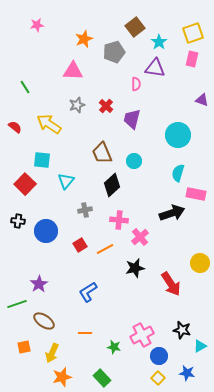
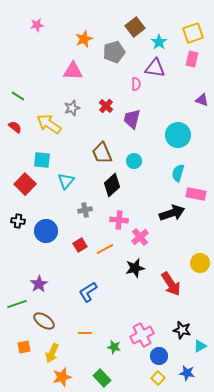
green line at (25, 87): moved 7 px left, 9 px down; rotated 24 degrees counterclockwise
gray star at (77, 105): moved 5 px left, 3 px down
